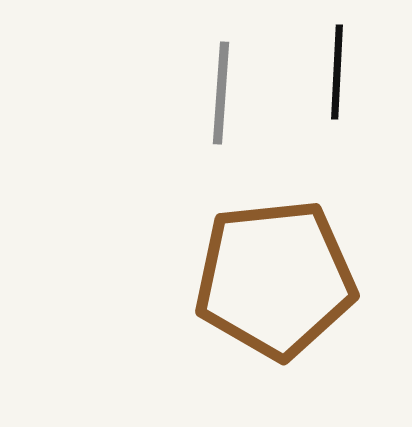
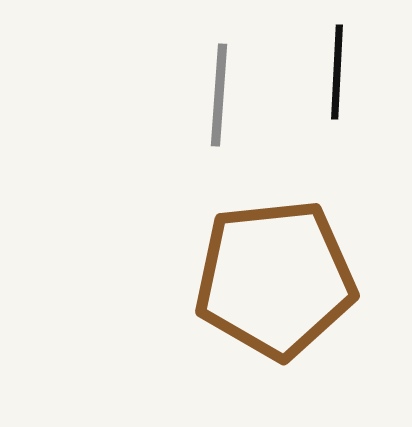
gray line: moved 2 px left, 2 px down
